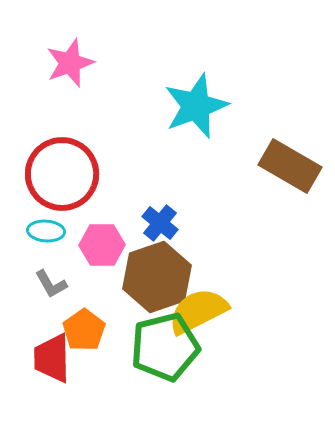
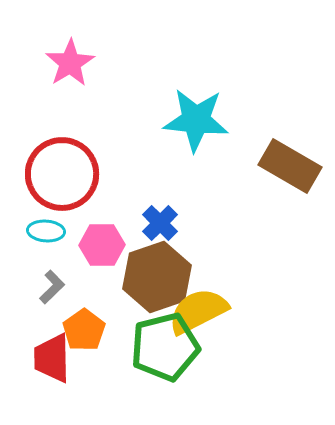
pink star: rotated 12 degrees counterclockwise
cyan star: moved 14 px down; rotated 26 degrees clockwise
blue cross: rotated 6 degrees clockwise
gray L-shape: moved 1 px right, 3 px down; rotated 104 degrees counterclockwise
